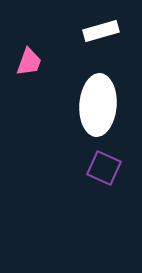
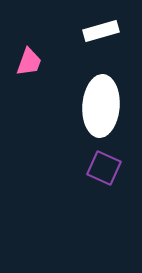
white ellipse: moved 3 px right, 1 px down
